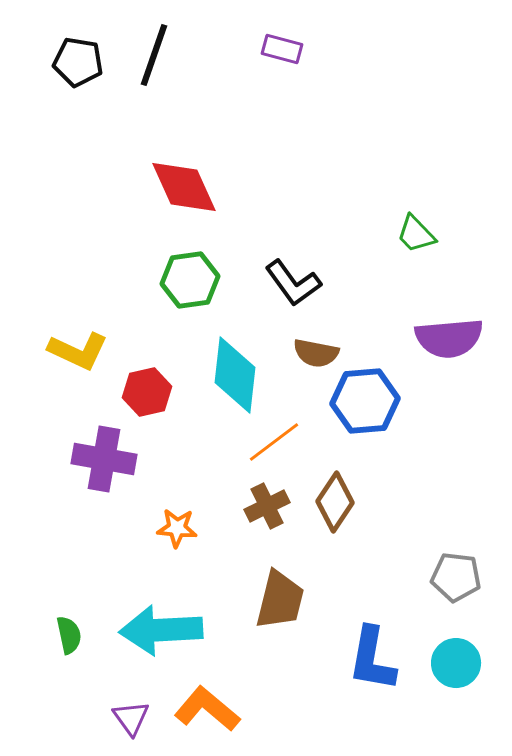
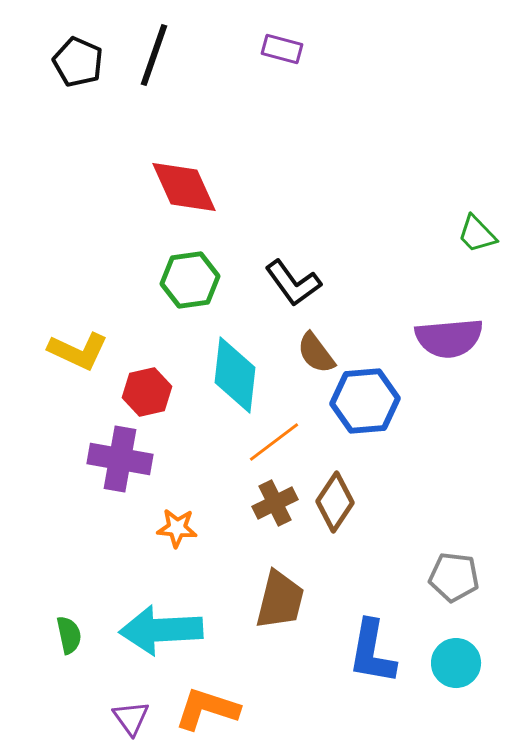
black pentagon: rotated 15 degrees clockwise
green trapezoid: moved 61 px right
brown semicircle: rotated 42 degrees clockwise
purple cross: moved 16 px right
brown cross: moved 8 px right, 3 px up
gray pentagon: moved 2 px left
blue L-shape: moved 7 px up
orange L-shape: rotated 22 degrees counterclockwise
